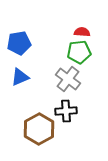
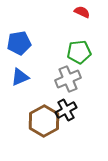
red semicircle: moved 20 px up; rotated 21 degrees clockwise
gray cross: rotated 30 degrees clockwise
black cross: moved 1 px up; rotated 25 degrees counterclockwise
brown hexagon: moved 5 px right, 8 px up
